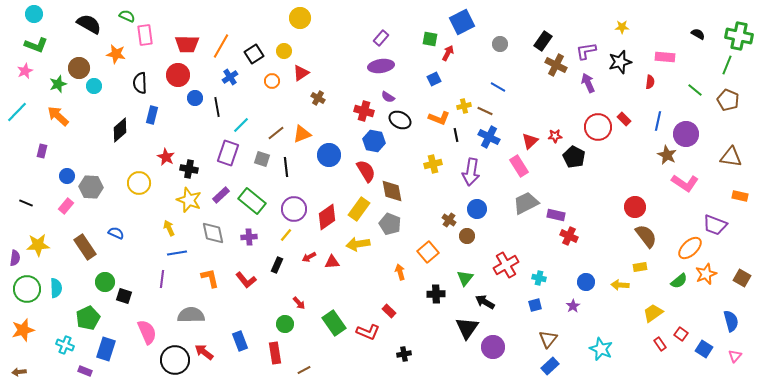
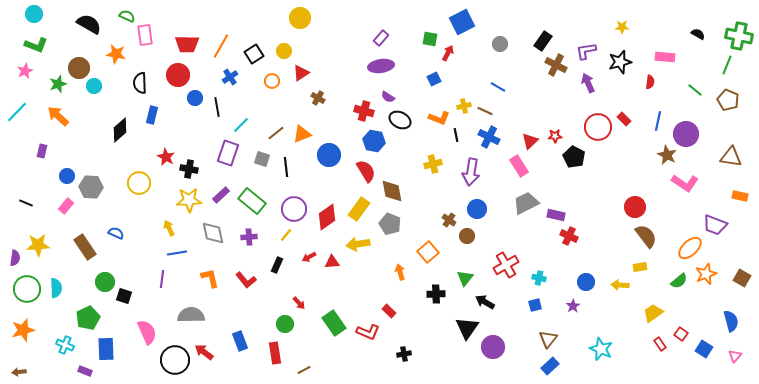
yellow star at (189, 200): rotated 25 degrees counterclockwise
blue rectangle at (106, 349): rotated 20 degrees counterclockwise
